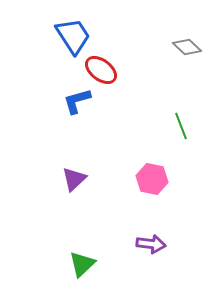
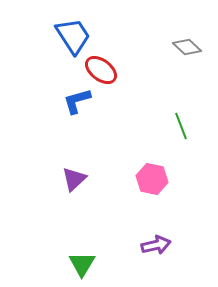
purple arrow: moved 5 px right, 1 px down; rotated 20 degrees counterclockwise
green triangle: rotated 16 degrees counterclockwise
